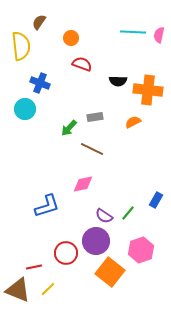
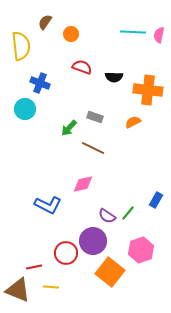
brown semicircle: moved 6 px right
orange circle: moved 4 px up
red semicircle: moved 3 px down
black semicircle: moved 4 px left, 4 px up
gray rectangle: rotated 28 degrees clockwise
brown line: moved 1 px right, 1 px up
blue L-shape: moved 1 px right, 1 px up; rotated 44 degrees clockwise
purple semicircle: moved 3 px right
purple circle: moved 3 px left
yellow line: moved 3 px right, 2 px up; rotated 49 degrees clockwise
